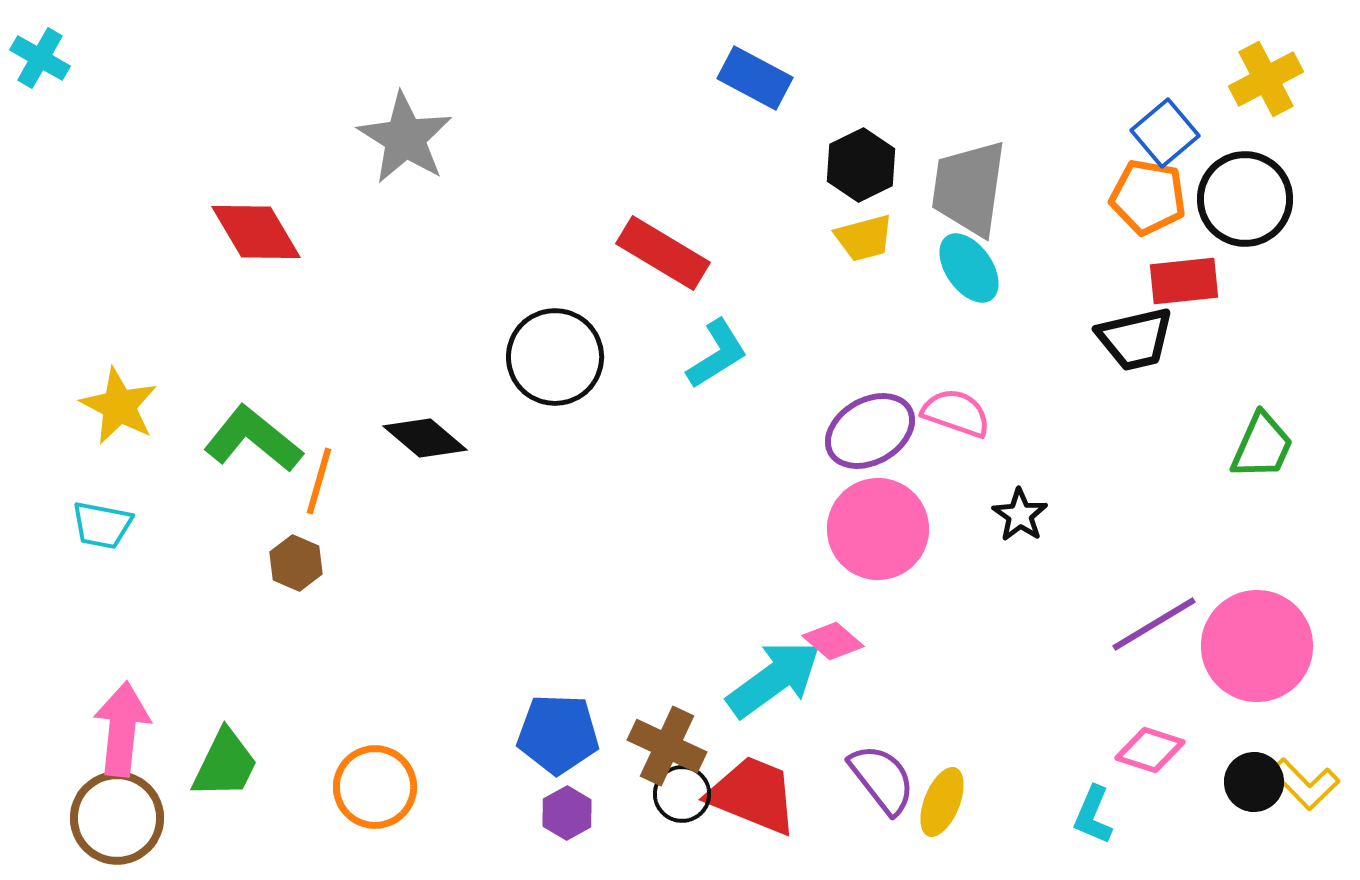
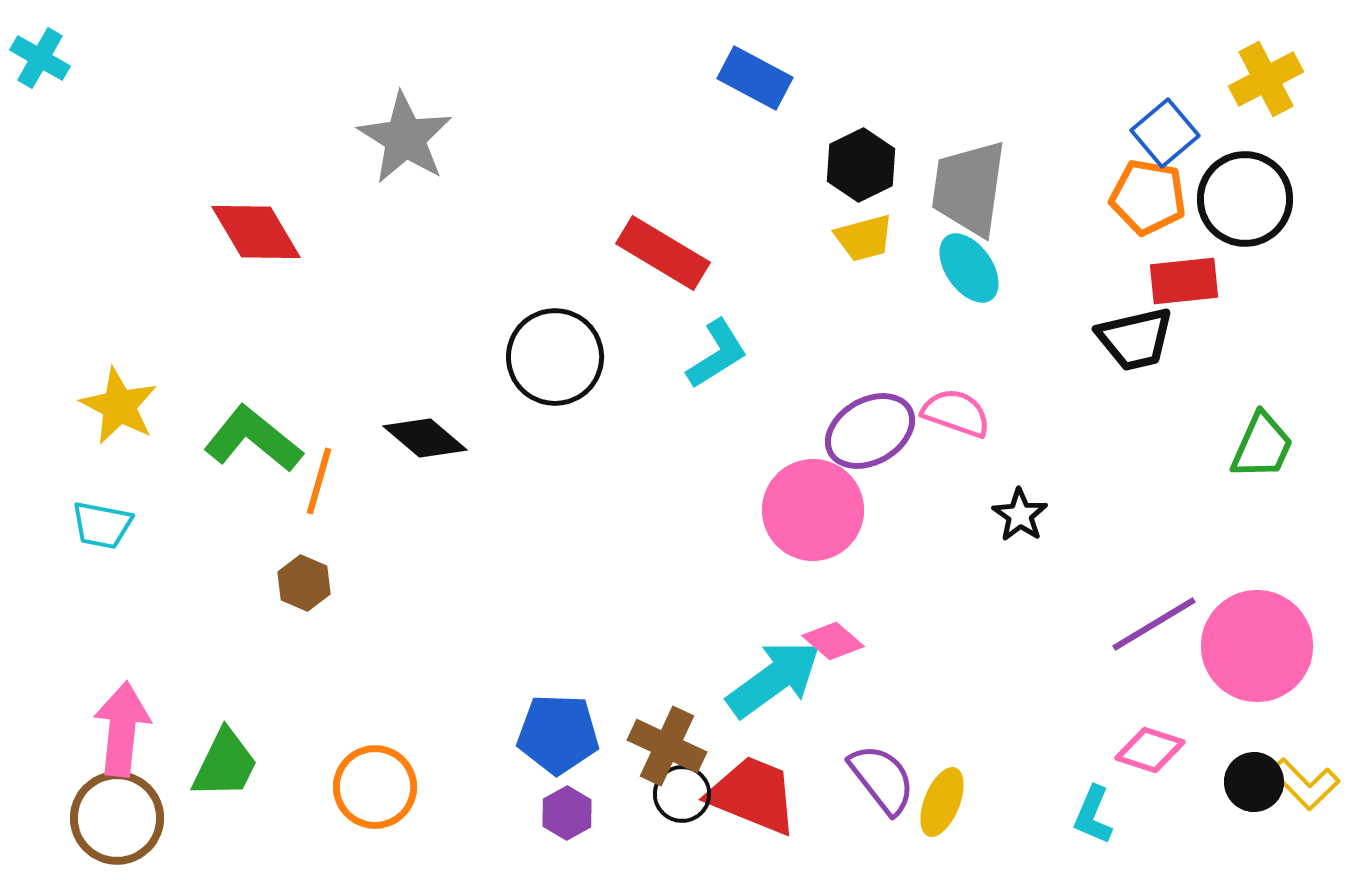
pink circle at (878, 529): moved 65 px left, 19 px up
brown hexagon at (296, 563): moved 8 px right, 20 px down
